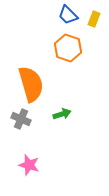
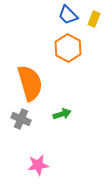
orange hexagon: rotated 8 degrees clockwise
orange semicircle: moved 1 px left, 1 px up
pink star: moved 9 px right; rotated 25 degrees counterclockwise
